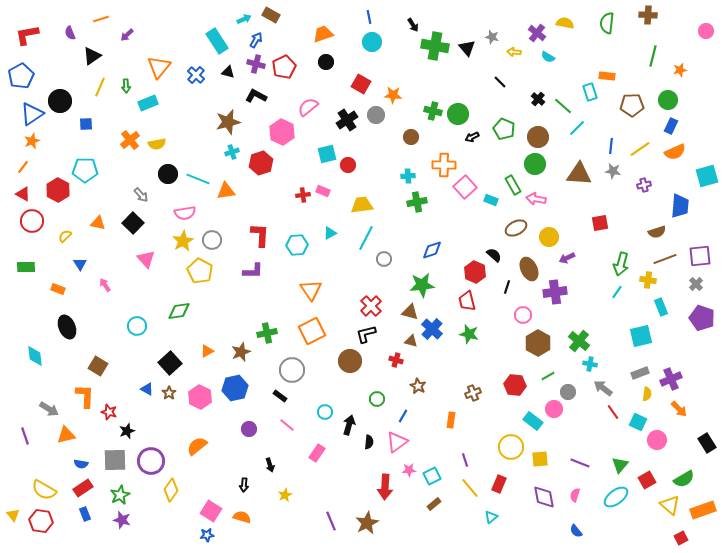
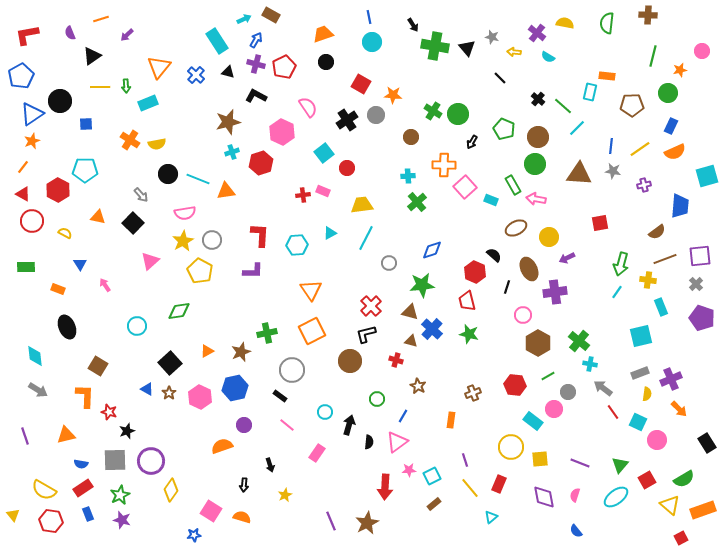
pink circle at (706, 31): moved 4 px left, 20 px down
black line at (500, 82): moved 4 px up
yellow line at (100, 87): rotated 66 degrees clockwise
cyan rectangle at (590, 92): rotated 30 degrees clockwise
green circle at (668, 100): moved 7 px up
pink semicircle at (308, 107): rotated 95 degrees clockwise
green cross at (433, 111): rotated 18 degrees clockwise
black arrow at (472, 137): moved 5 px down; rotated 32 degrees counterclockwise
orange cross at (130, 140): rotated 18 degrees counterclockwise
cyan square at (327, 154): moved 3 px left, 1 px up; rotated 24 degrees counterclockwise
red circle at (348, 165): moved 1 px left, 3 px down
green cross at (417, 202): rotated 30 degrees counterclockwise
orange triangle at (98, 223): moved 6 px up
brown semicircle at (657, 232): rotated 18 degrees counterclockwise
yellow semicircle at (65, 236): moved 3 px up; rotated 72 degrees clockwise
pink triangle at (146, 259): moved 4 px right, 2 px down; rotated 30 degrees clockwise
gray circle at (384, 259): moved 5 px right, 4 px down
gray arrow at (49, 409): moved 11 px left, 19 px up
purple circle at (249, 429): moved 5 px left, 4 px up
orange semicircle at (197, 446): moved 25 px right; rotated 20 degrees clockwise
blue rectangle at (85, 514): moved 3 px right
red hexagon at (41, 521): moved 10 px right
blue star at (207, 535): moved 13 px left
